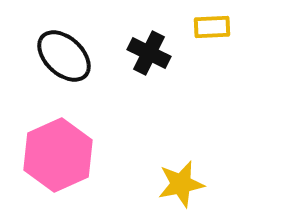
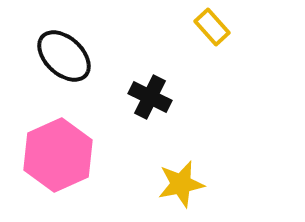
yellow rectangle: rotated 51 degrees clockwise
black cross: moved 1 px right, 44 px down
